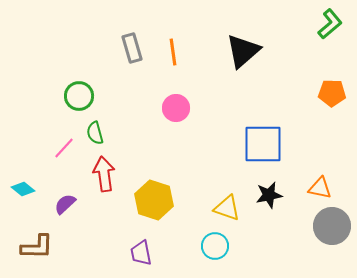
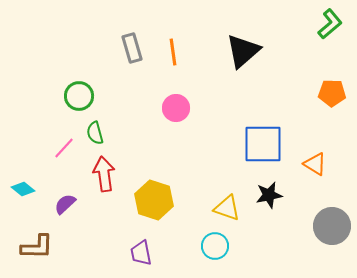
orange triangle: moved 5 px left, 24 px up; rotated 20 degrees clockwise
